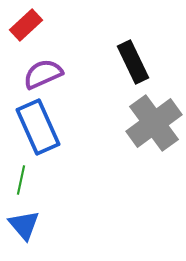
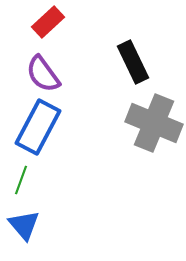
red rectangle: moved 22 px right, 3 px up
purple semicircle: rotated 102 degrees counterclockwise
gray cross: rotated 32 degrees counterclockwise
blue rectangle: rotated 52 degrees clockwise
green line: rotated 8 degrees clockwise
